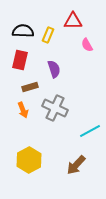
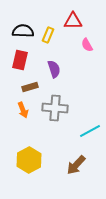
gray cross: rotated 20 degrees counterclockwise
